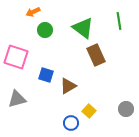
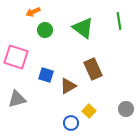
brown rectangle: moved 3 px left, 14 px down
